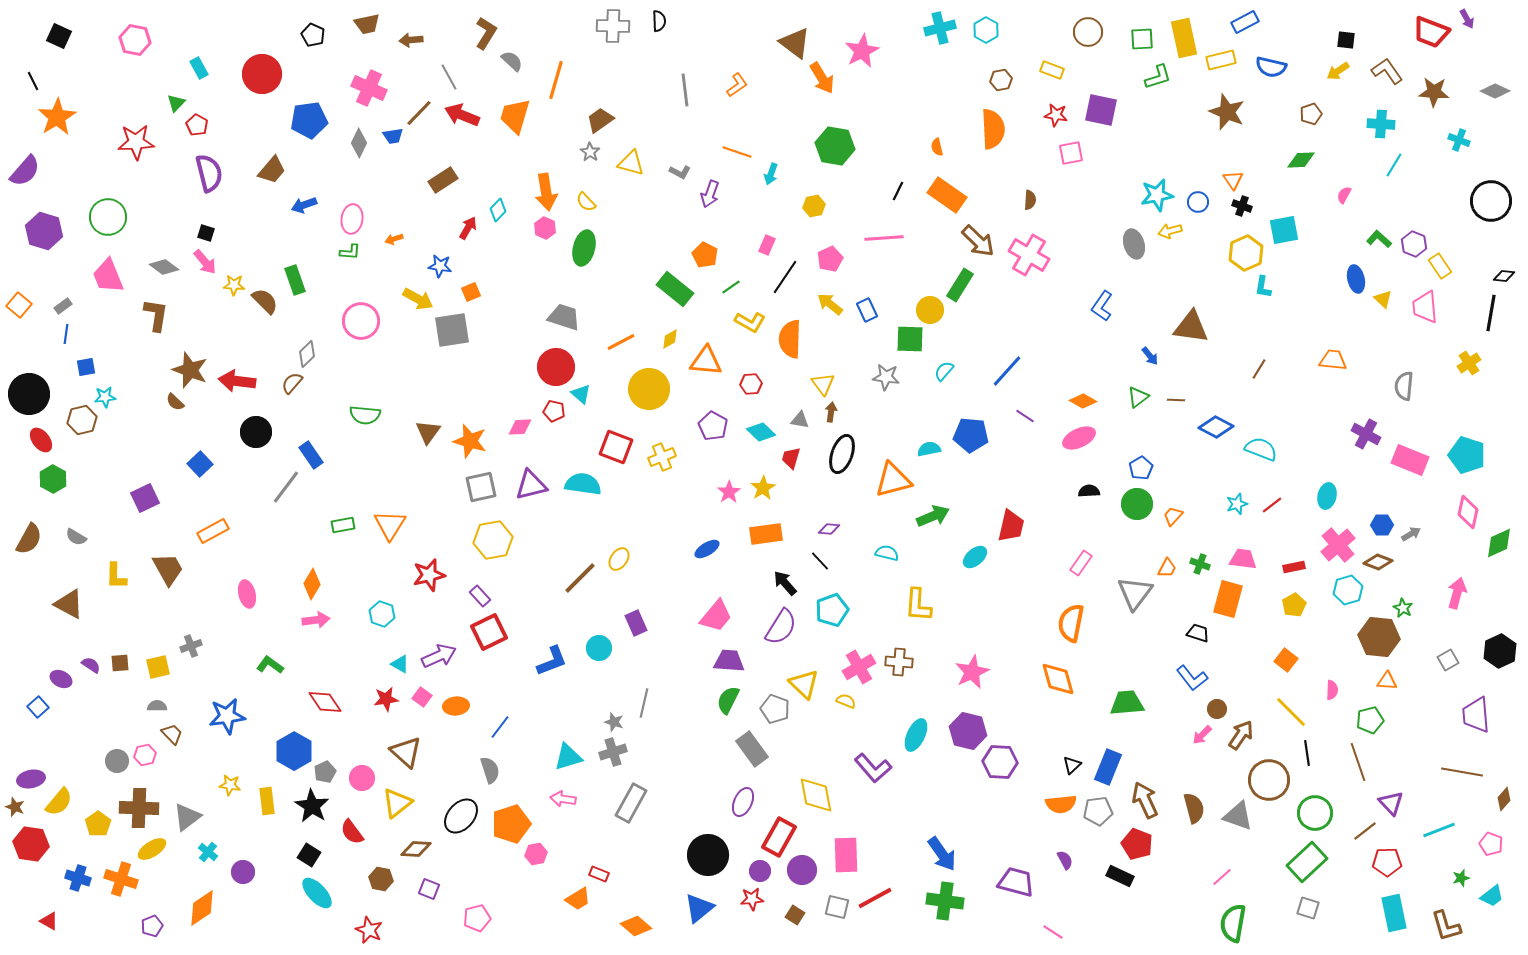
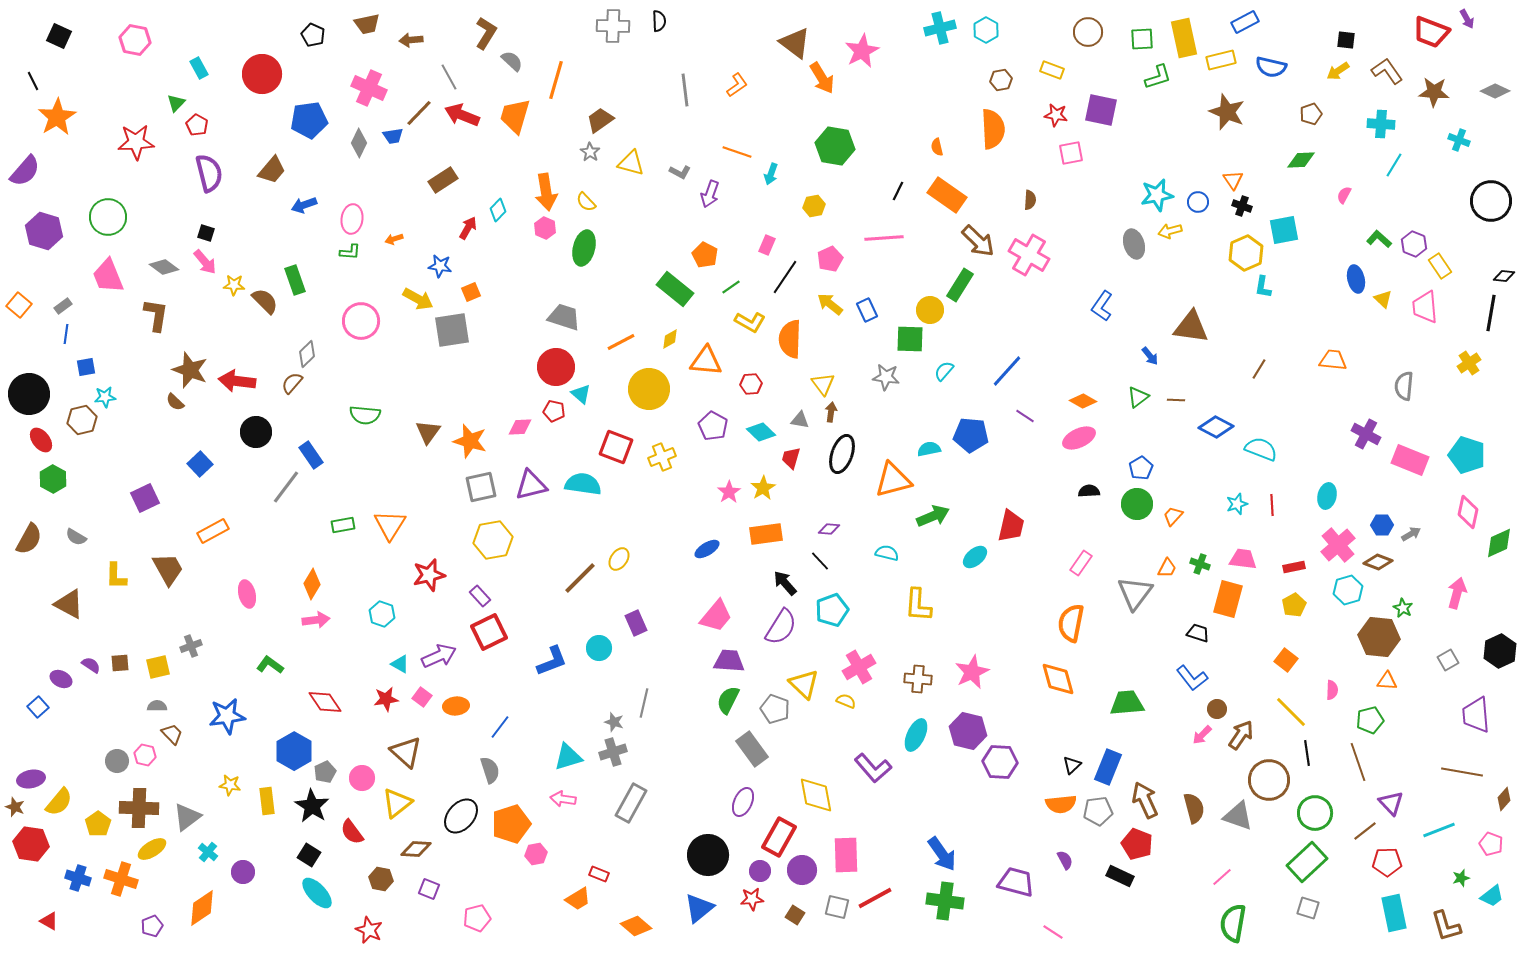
red line at (1272, 505): rotated 55 degrees counterclockwise
brown cross at (899, 662): moved 19 px right, 17 px down
pink hexagon at (145, 755): rotated 25 degrees clockwise
